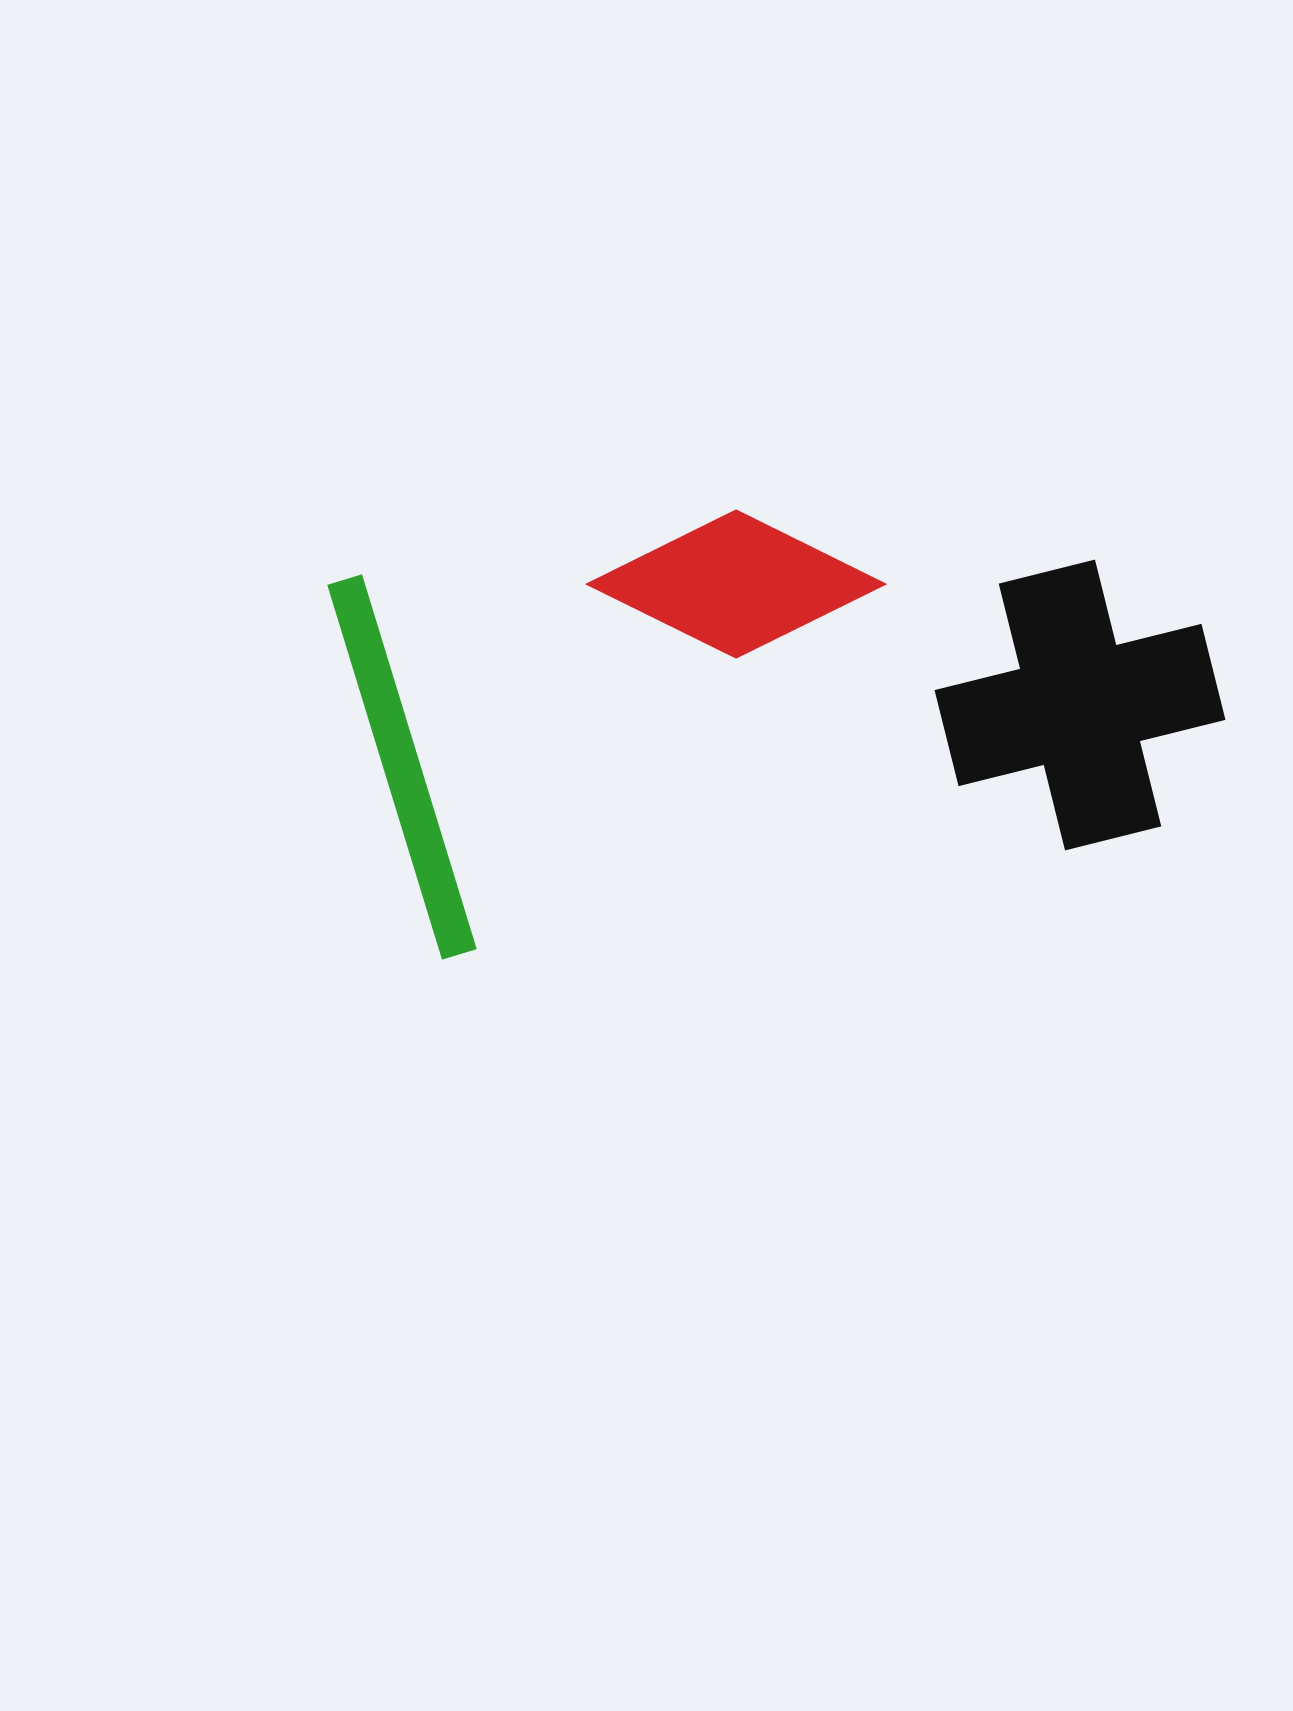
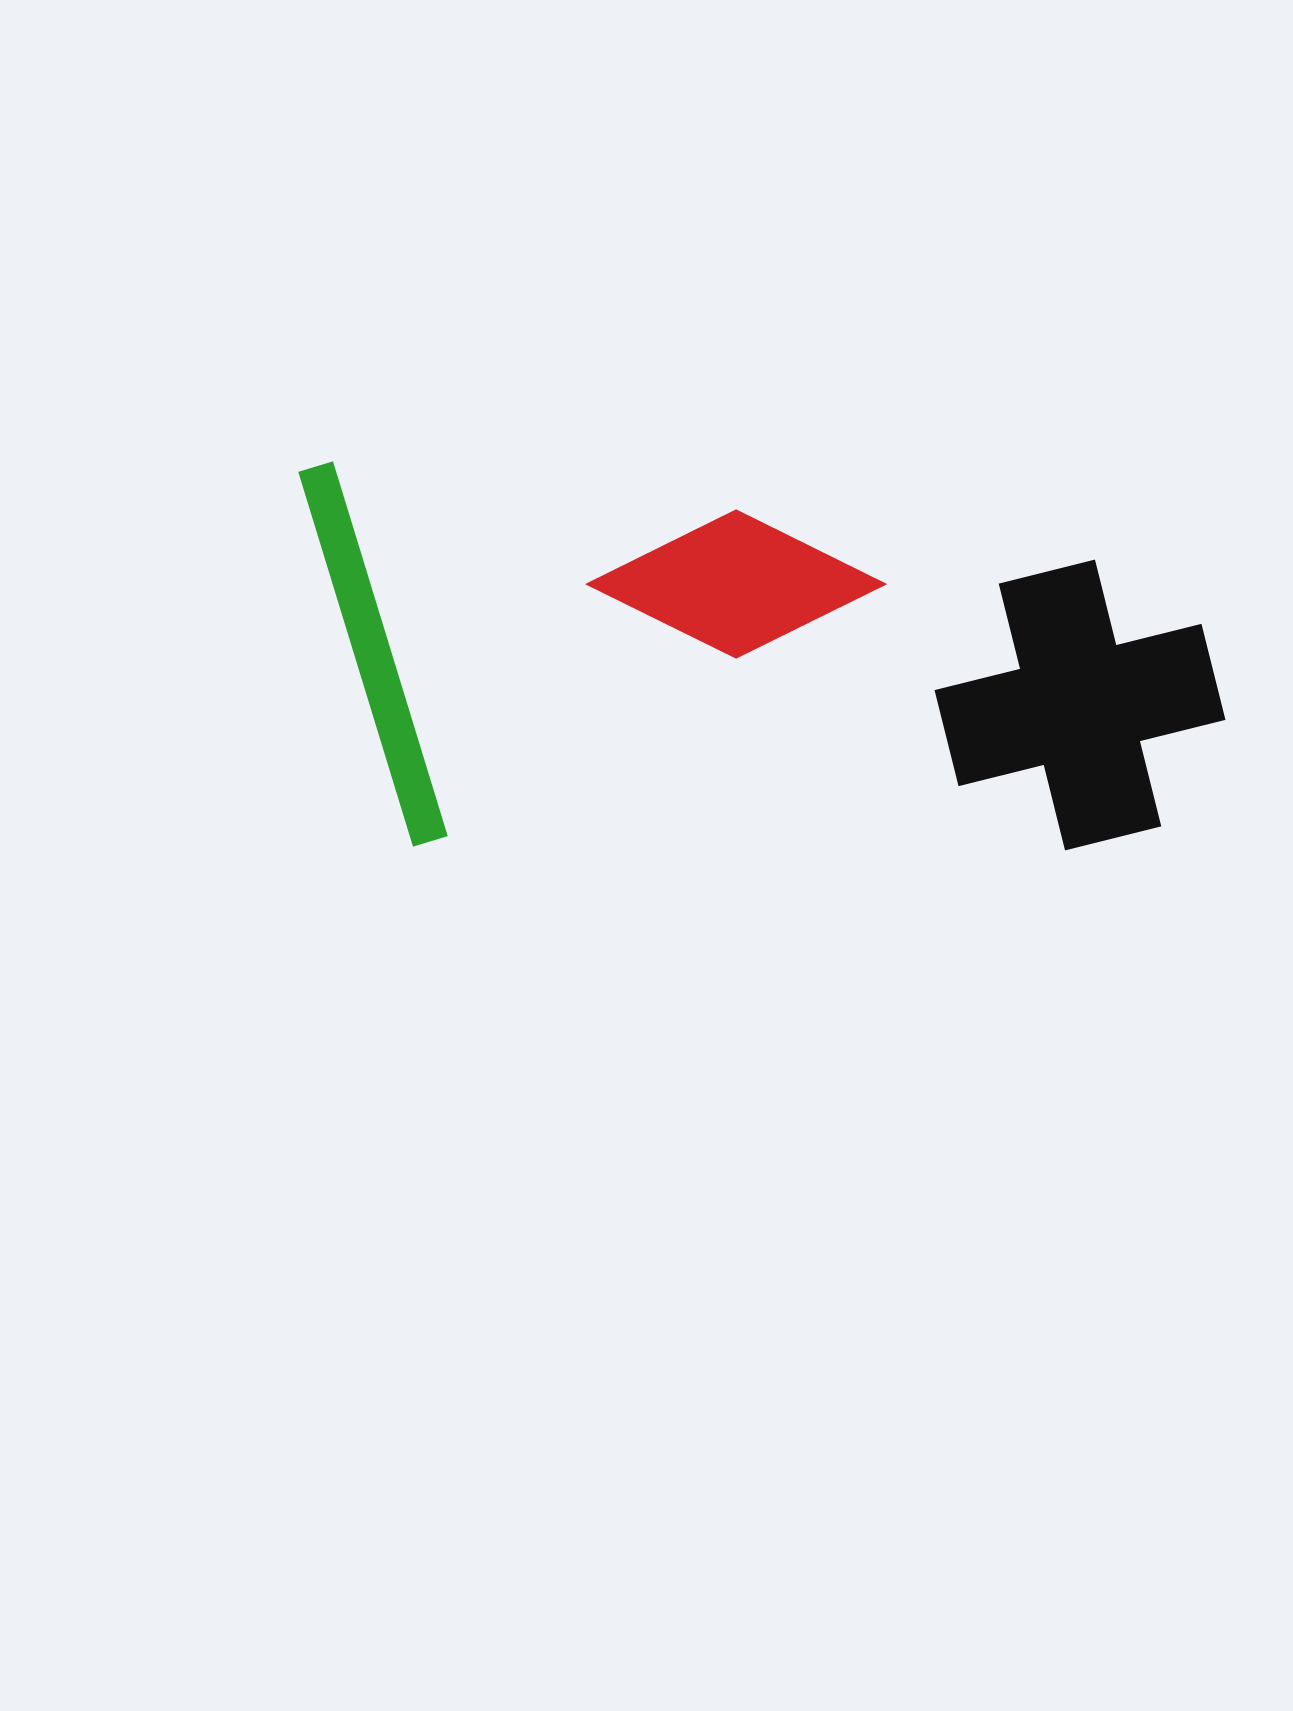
green line: moved 29 px left, 113 px up
